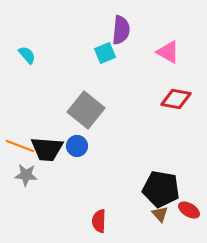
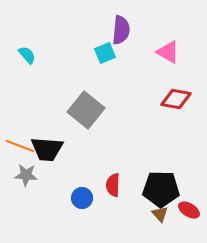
blue circle: moved 5 px right, 52 px down
black pentagon: rotated 9 degrees counterclockwise
red semicircle: moved 14 px right, 36 px up
